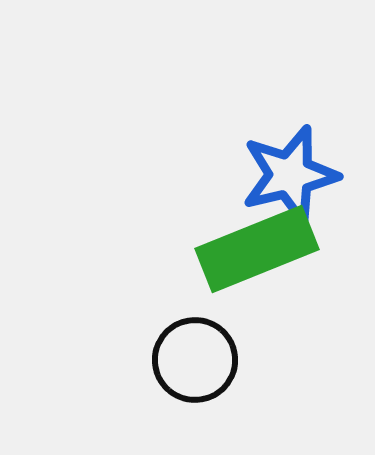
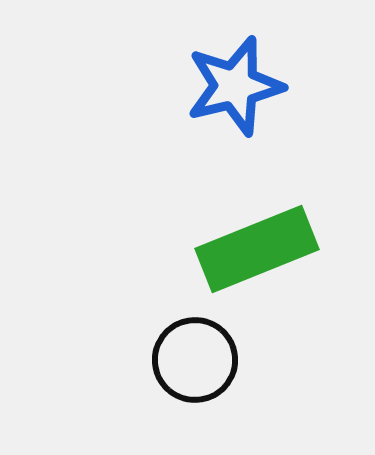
blue star: moved 55 px left, 89 px up
